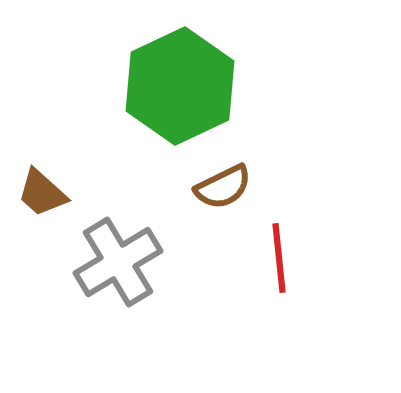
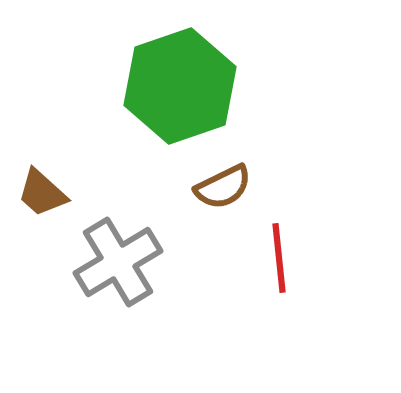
green hexagon: rotated 6 degrees clockwise
